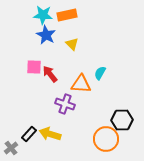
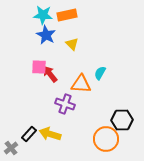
pink square: moved 5 px right
